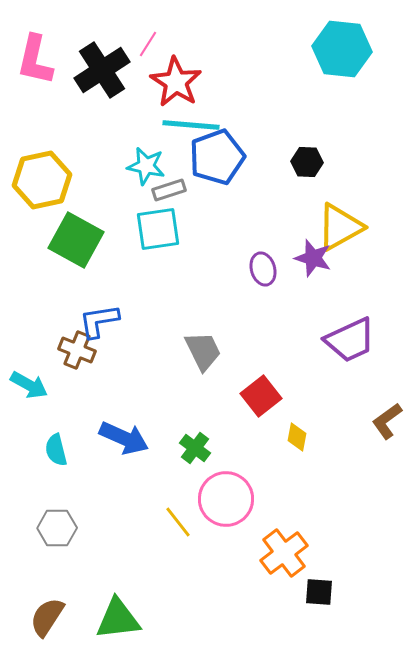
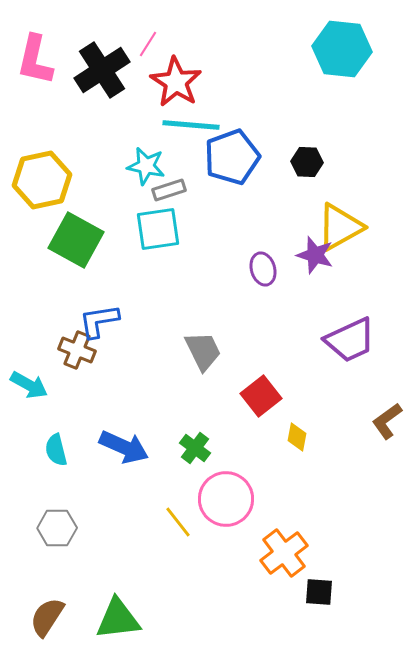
blue pentagon: moved 15 px right
purple star: moved 2 px right, 3 px up
blue arrow: moved 9 px down
